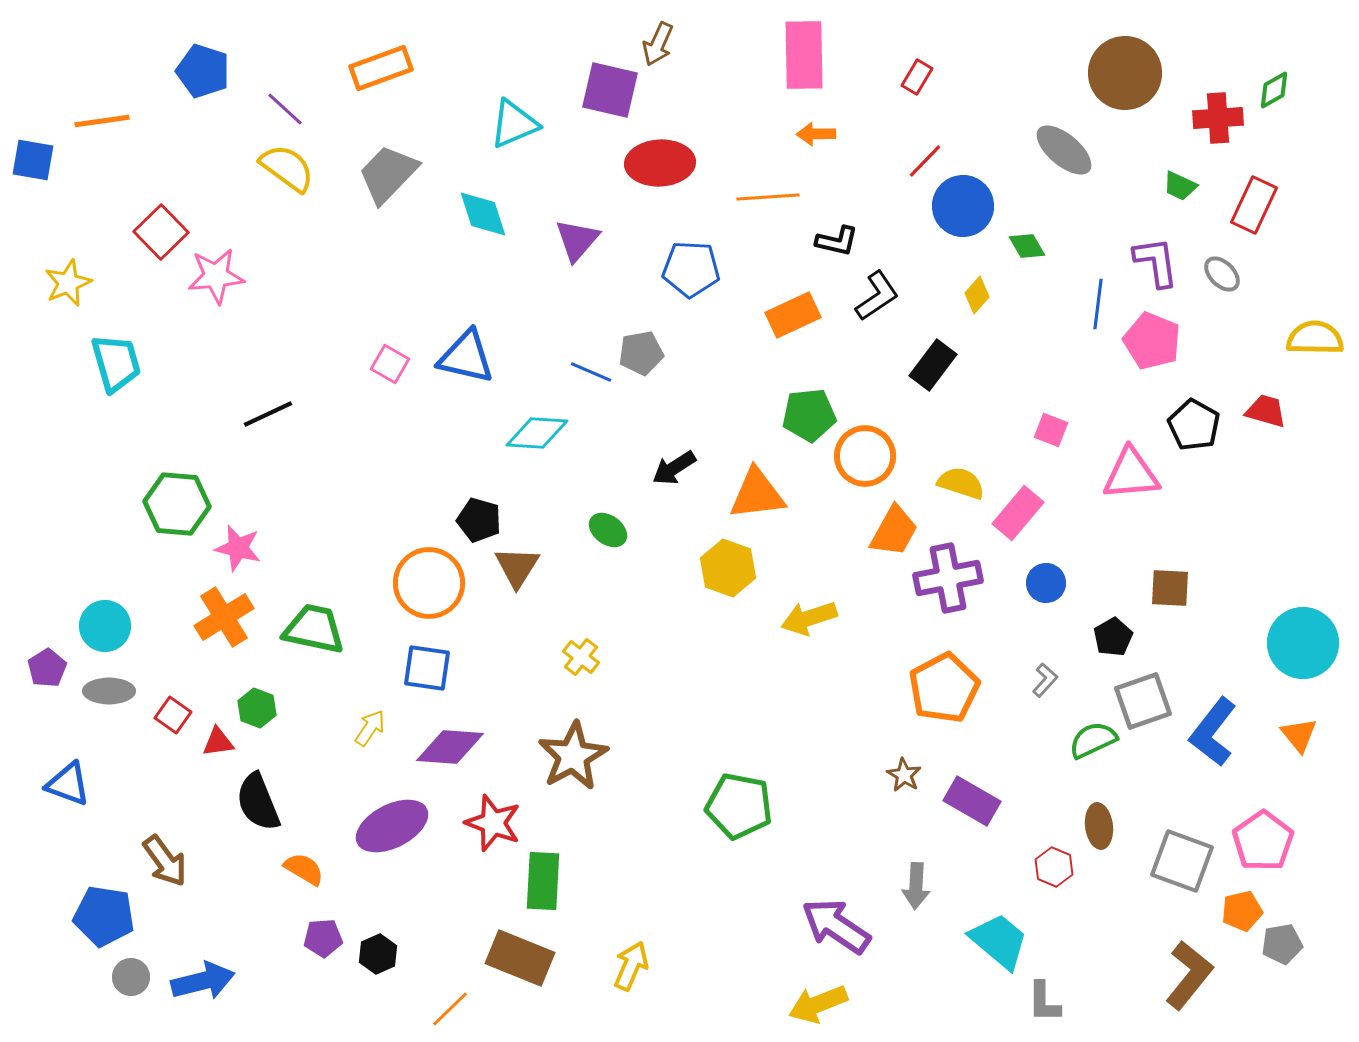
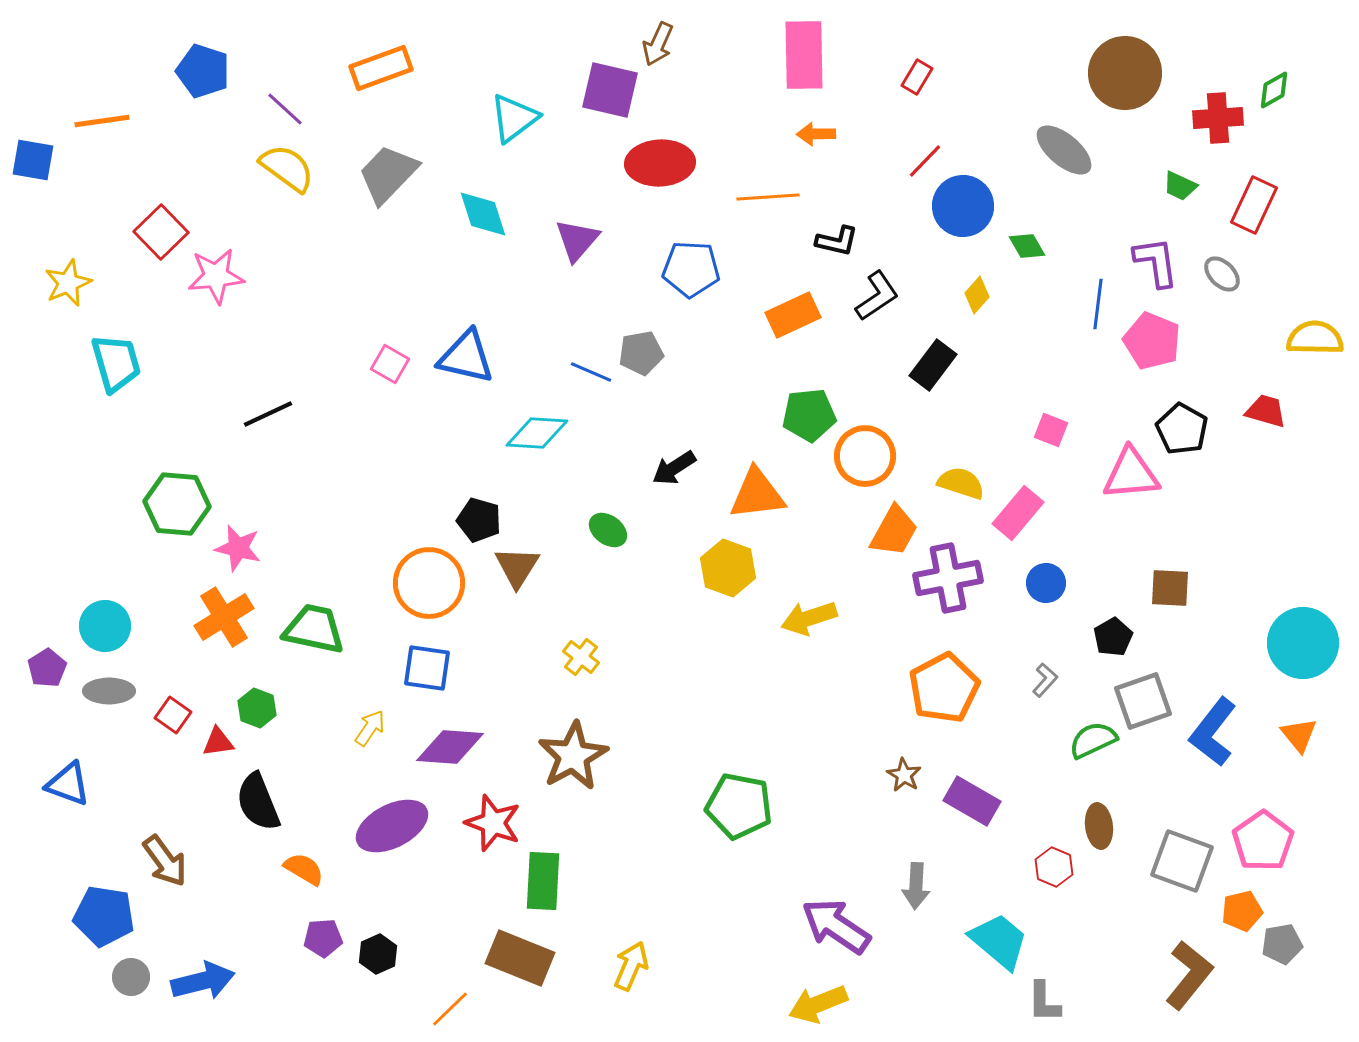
cyan triangle at (514, 124): moved 6 px up; rotated 14 degrees counterclockwise
black pentagon at (1194, 425): moved 12 px left, 4 px down
